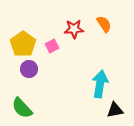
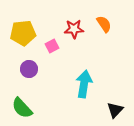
yellow pentagon: moved 11 px up; rotated 30 degrees clockwise
cyan arrow: moved 16 px left
black triangle: rotated 36 degrees counterclockwise
